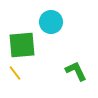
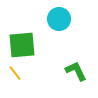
cyan circle: moved 8 px right, 3 px up
